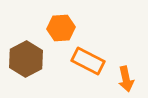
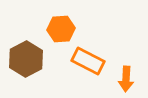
orange hexagon: moved 1 px down
orange arrow: rotated 15 degrees clockwise
